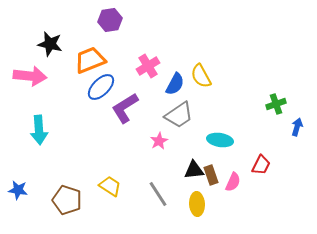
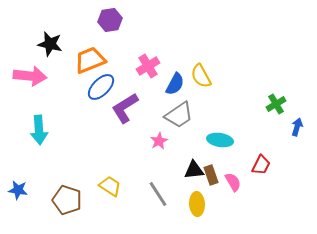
green cross: rotated 12 degrees counterclockwise
pink semicircle: rotated 54 degrees counterclockwise
